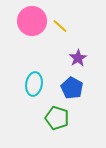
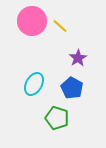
cyan ellipse: rotated 20 degrees clockwise
